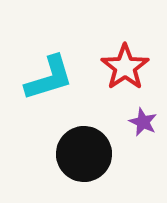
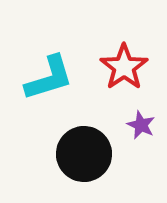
red star: moved 1 px left
purple star: moved 2 px left, 3 px down
